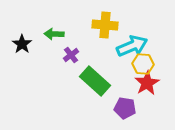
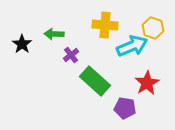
yellow hexagon: moved 10 px right, 36 px up; rotated 15 degrees clockwise
